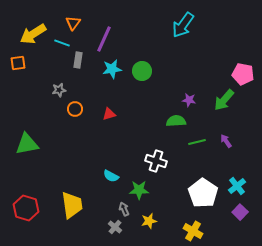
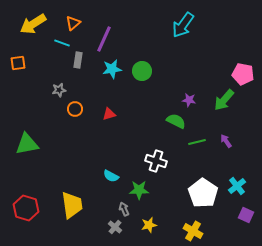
orange triangle: rotated 14 degrees clockwise
yellow arrow: moved 10 px up
green semicircle: rotated 30 degrees clockwise
purple square: moved 6 px right, 3 px down; rotated 21 degrees counterclockwise
yellow star: moved 4 px down
